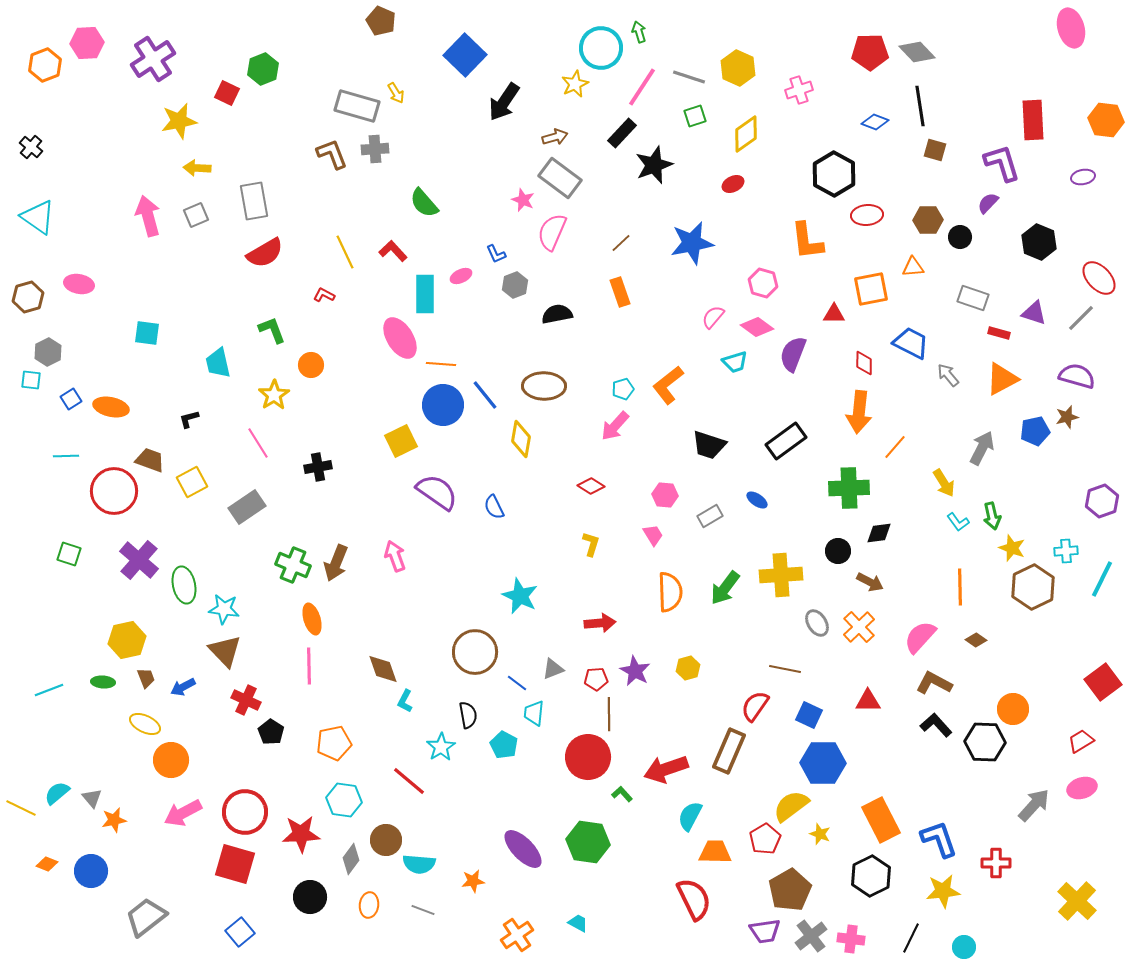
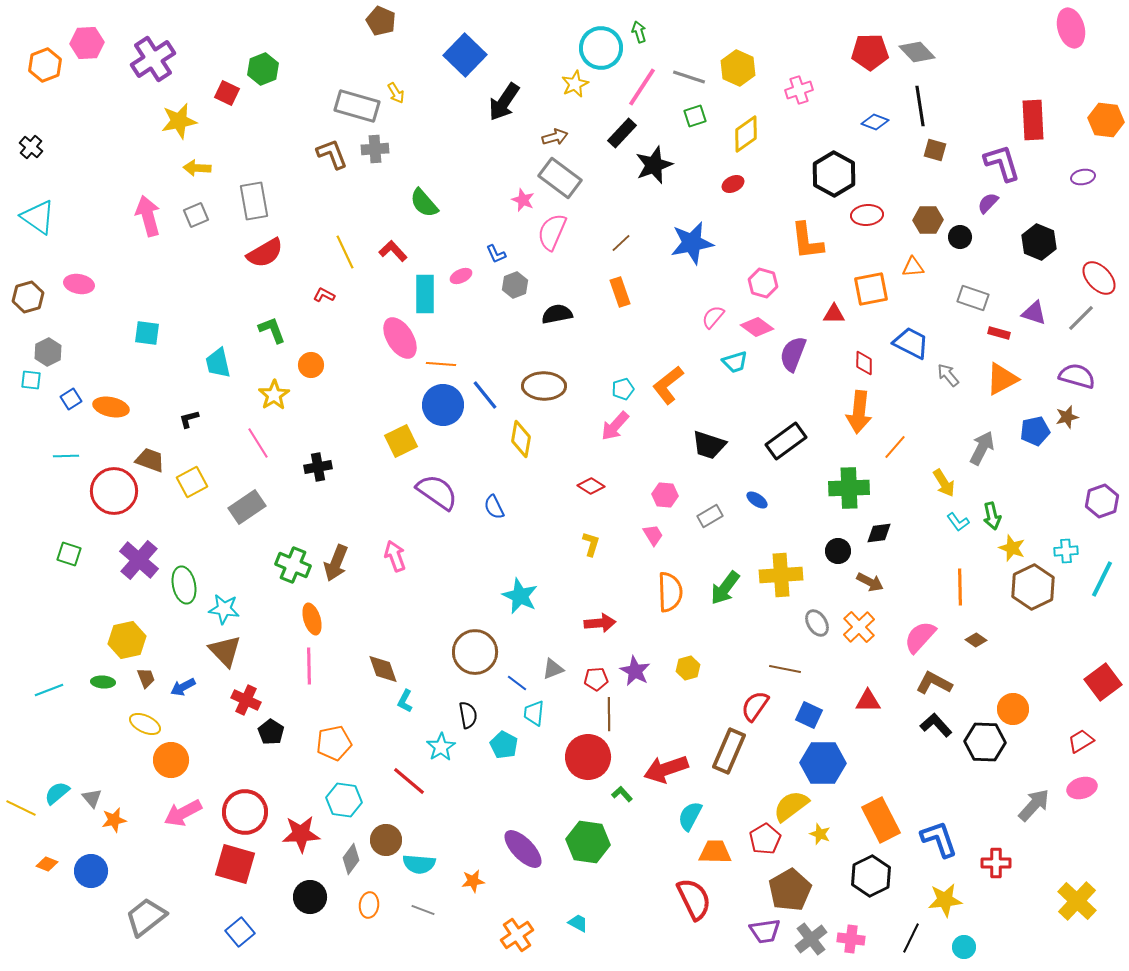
yellow star at (943, 891): moved 2 px right, 9 px down
gray cross at (811, 936): moved 3 px down
